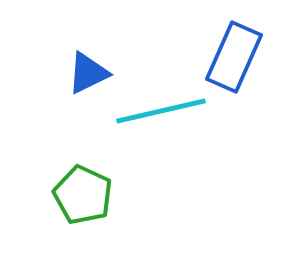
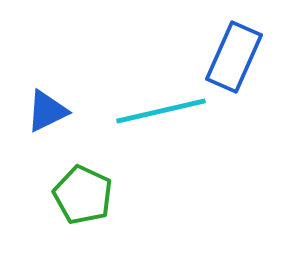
blue triangle: moved 41 px left, 38 px down
